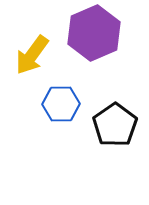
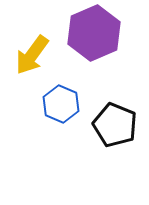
blue hexagon: rotated 24 degrees clockwise
black pentagon: rotated 15 degrees counterclockwise
